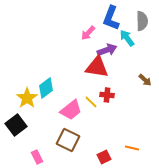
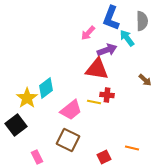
red triangle: moved 2 px down
yellow line: moved 3 px right; rotated 32 degrees counterclockwise
